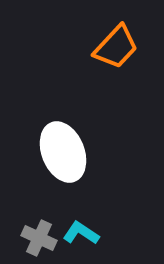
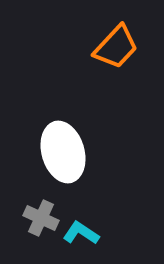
white ellipse: rotated 6 degrees clockwise
gray cross: moved 2 px right, 20 px up
